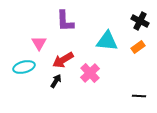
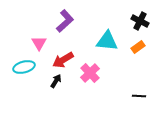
purple L-shape: rotated 130 degrees counterclockwise
